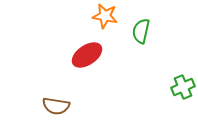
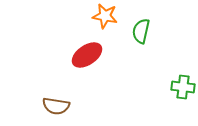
green cross: rotated 30 degrees clockwise
